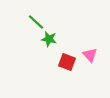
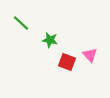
green line: moved 15 px left, 1 px down
green star: moved 1 px right, 1 px down
